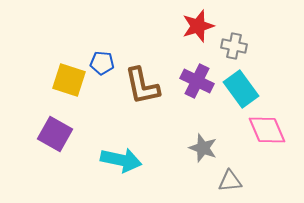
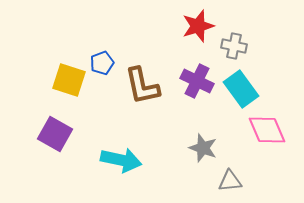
blue pentagon: rotated 25 degrees counterclockwise
